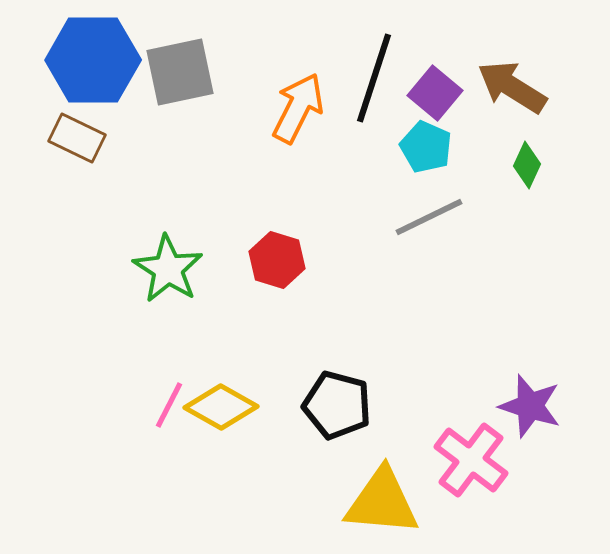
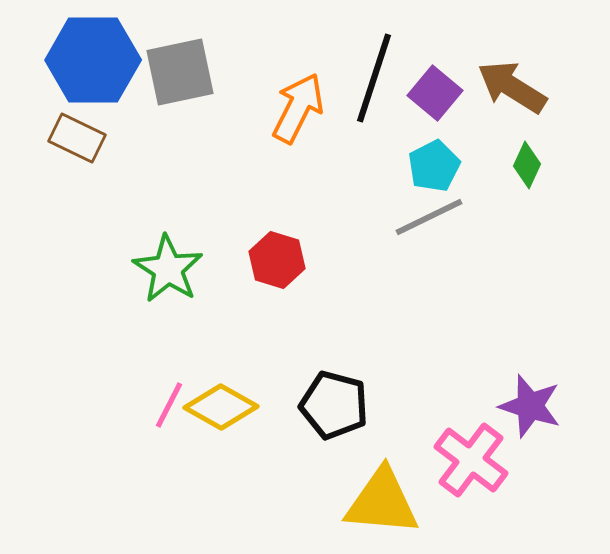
cyan pentagon: moved 8 px right, 19 px down; rotated 21 degrees clockwise
black pentagon: moved 3 px left
